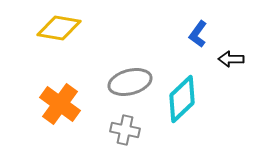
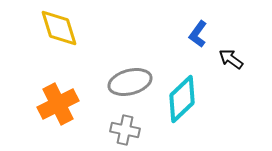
yellow diamond: rotated 63 degrees clockwise
black arrow: rotated 35 degrees clockwise
orange cross: moved 2 px left; rotated 27 degrees clockwise
